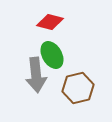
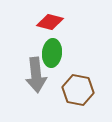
green ellipse: moved 2 px up; rotated 36 degrees clockwise
brown hexagon: moved 2 px down; rotated 24 degrees clockwise
